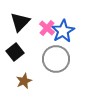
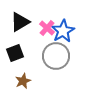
black triangle: rotated 15 degrees clockwise
black square: moved 1 px down; rotated 18 degrees clockwise
gray circle: moved 3 px up
brown star: moved 1 px left
